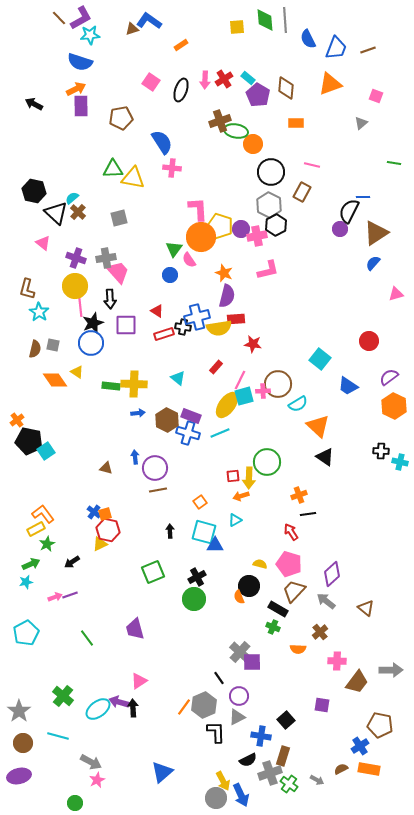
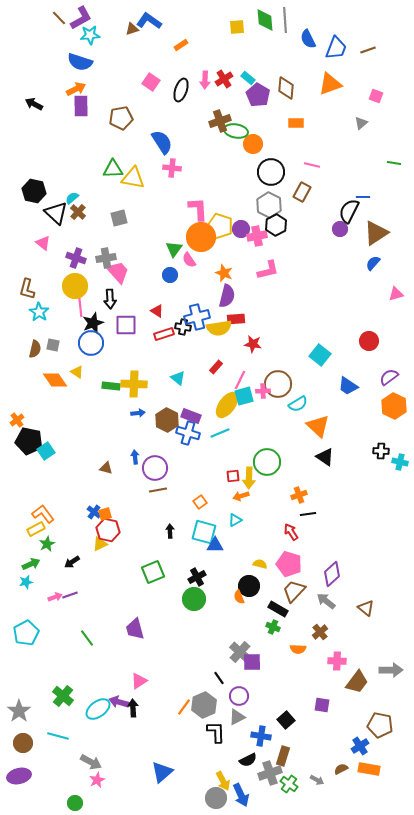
cyan square at (320, 359): moved 4 px up
